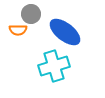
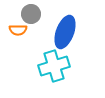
blue ellipse: rotated 72 degrees clockwise
